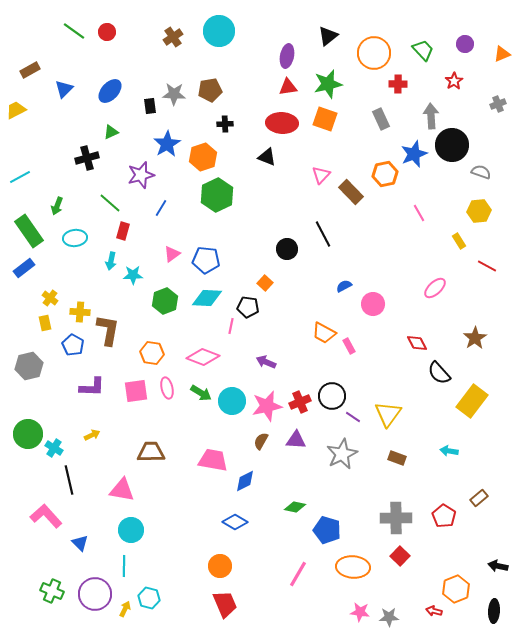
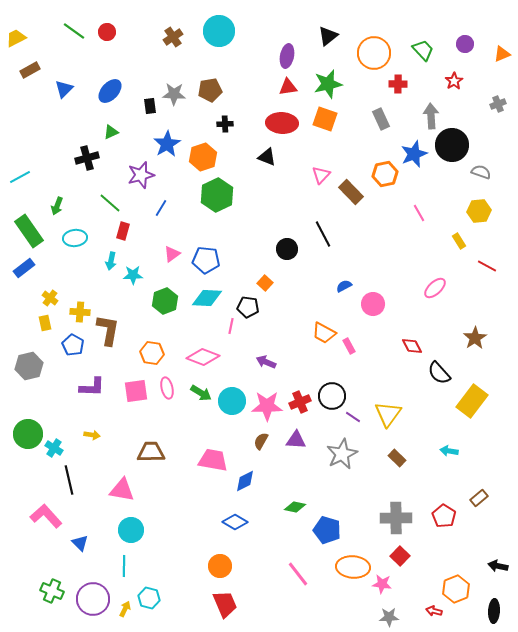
yellow trapezoid at (16, 110): moved 72 px up
red diamond at (417, 343): moved 5 px left, 3 px down
pink star at (267, 406): rotated 12 degrees clockwise
yellow arrow at (92, 435): rotated 35 degrees clockwise
brown rectangle at (397, 458): rotated 24 degrees clockwise
pink line at (298, 574): rotated 68 degrees counterclockwise
purple circle at (95, 594): moved 2 px left, 5 px down
pink star at (360, 612): moved 22 px right, 28 px up
